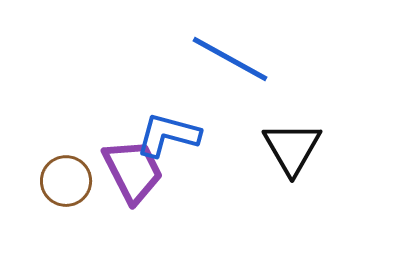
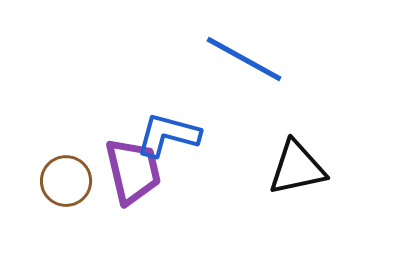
blue line: moved 14 px right
black triangle: moved 5 px right, 20 px down; rotated 48 degrees clockwise
purple trapezoid: rotated 14 degrees clockwise
